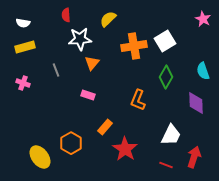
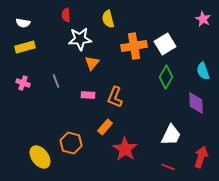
yellow semicircle: rotated 60 degrees counterclockwise
white square: moved 3 px down
gray line: moved 11 px down
pink rectangle: rotated 16 degrees counterclockwise
orange L-shape: moved 23 px left, 3 px up
orange hexagon: rotated 15 degrees counterclockwise
red arrow: moved 7 px right
red line: moved 2 px right, 2 px down
